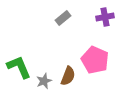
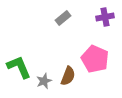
pink pentagon: moved 1 px up
